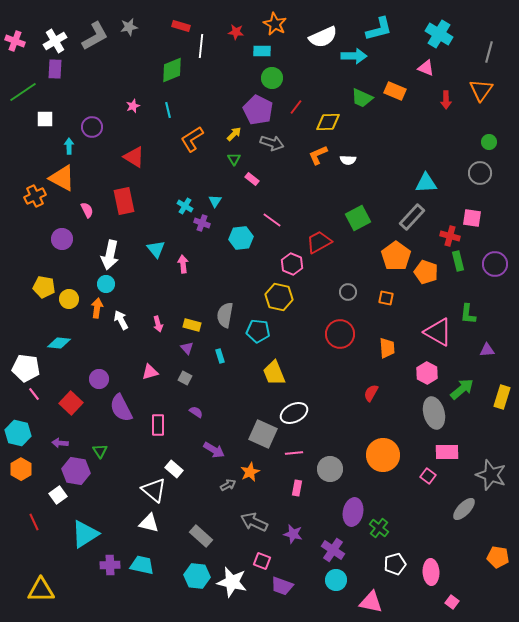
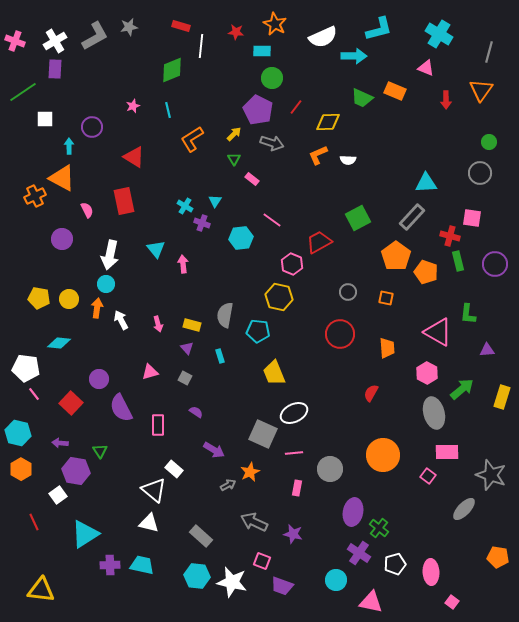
yellow pentagon at (44, 287): moved 5 px left, 11 px down
purple cross at (333, 550): moved 26 px right, 3 px down
yellow triangle at (41, 590): rotated 8 degrees clockwise
